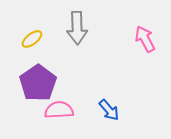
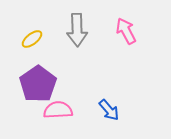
gray arrow: moved 2 px down
pink arrow: moved 19 px left, 8 px up
purple pentagon: moved 1 px down
pink semicircle: moved 1 px left
